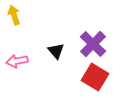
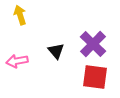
yellow arrow: moved 6 px right
red square: rotated 24 degrees counterclockwise
